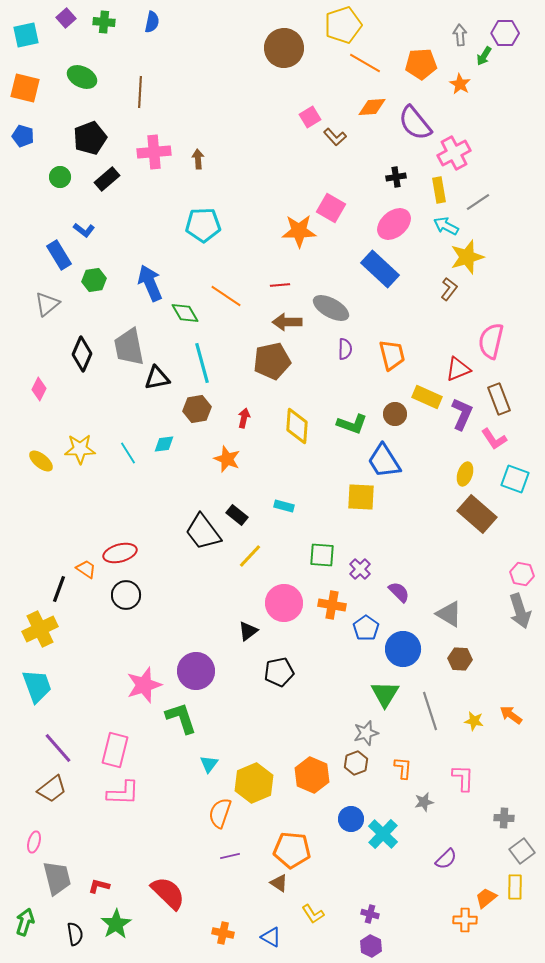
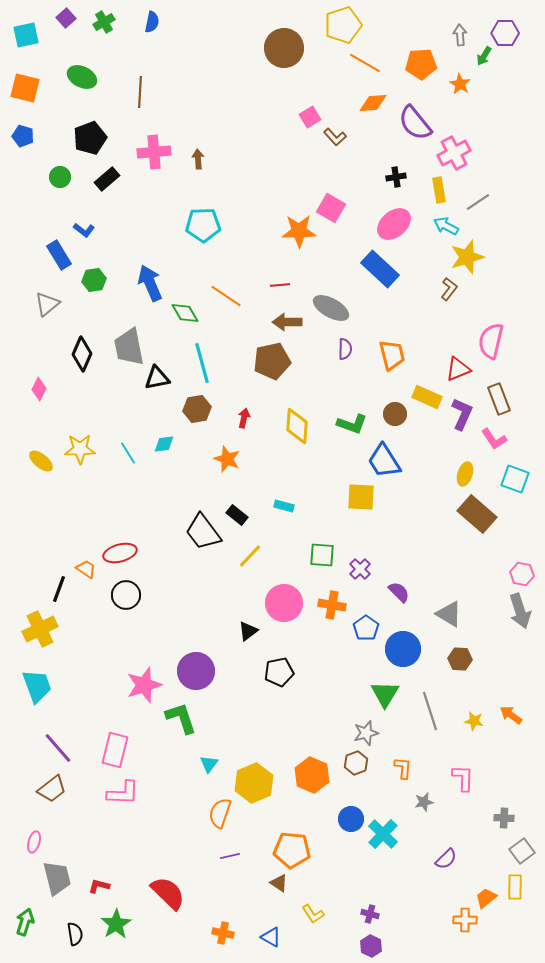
green cross at (104, 22): rotated 35 degrees counterclockwise
orange diamond at (372, 107): moved 1 px right, 4 px up
